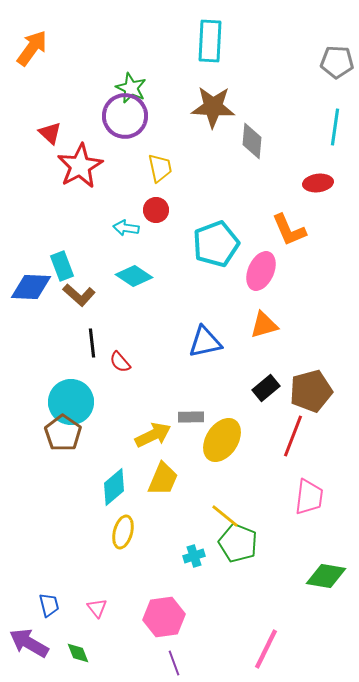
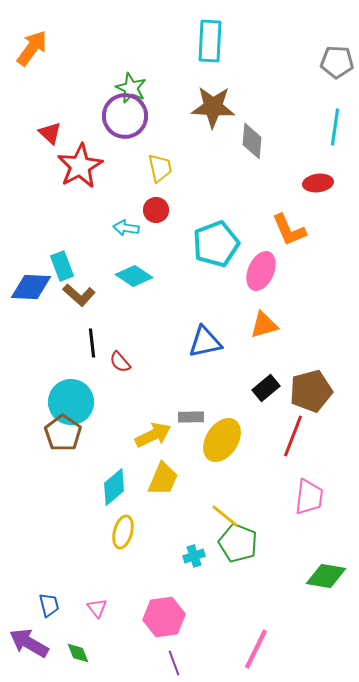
pink line at (266, 649): moved 10 px left
